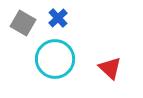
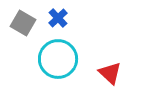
cyan circle: moved 3 px right
red triangle: moved 5 px down
